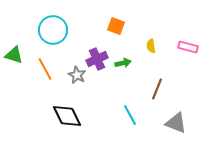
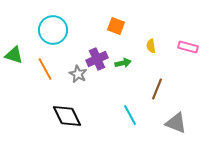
gray star: moved 1 px right, 1 px up
